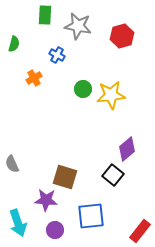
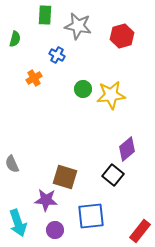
green semicircle: moved 1 px right, 5 px up
